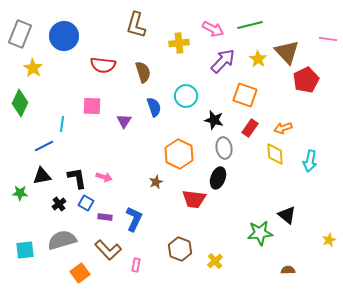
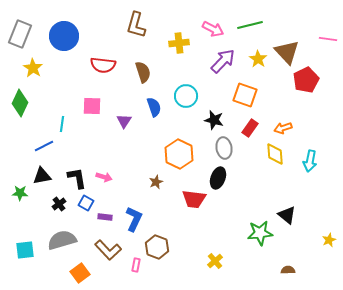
brown hexagon at (180, 249): moved 23 px left, 2 px up
